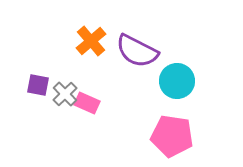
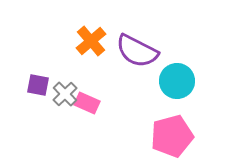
pink pentagon: rotated 24 degrees counterclockwise
